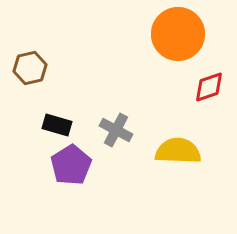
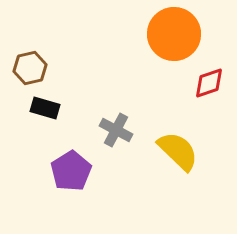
orange circle: moved 4 px left
red diamond: moved 4 px up
black rectangle: moved 12 px left, 17 px up
yellow semicircle: rotated 42 degrees clockwise
purple pentagon: moved 6 px down
